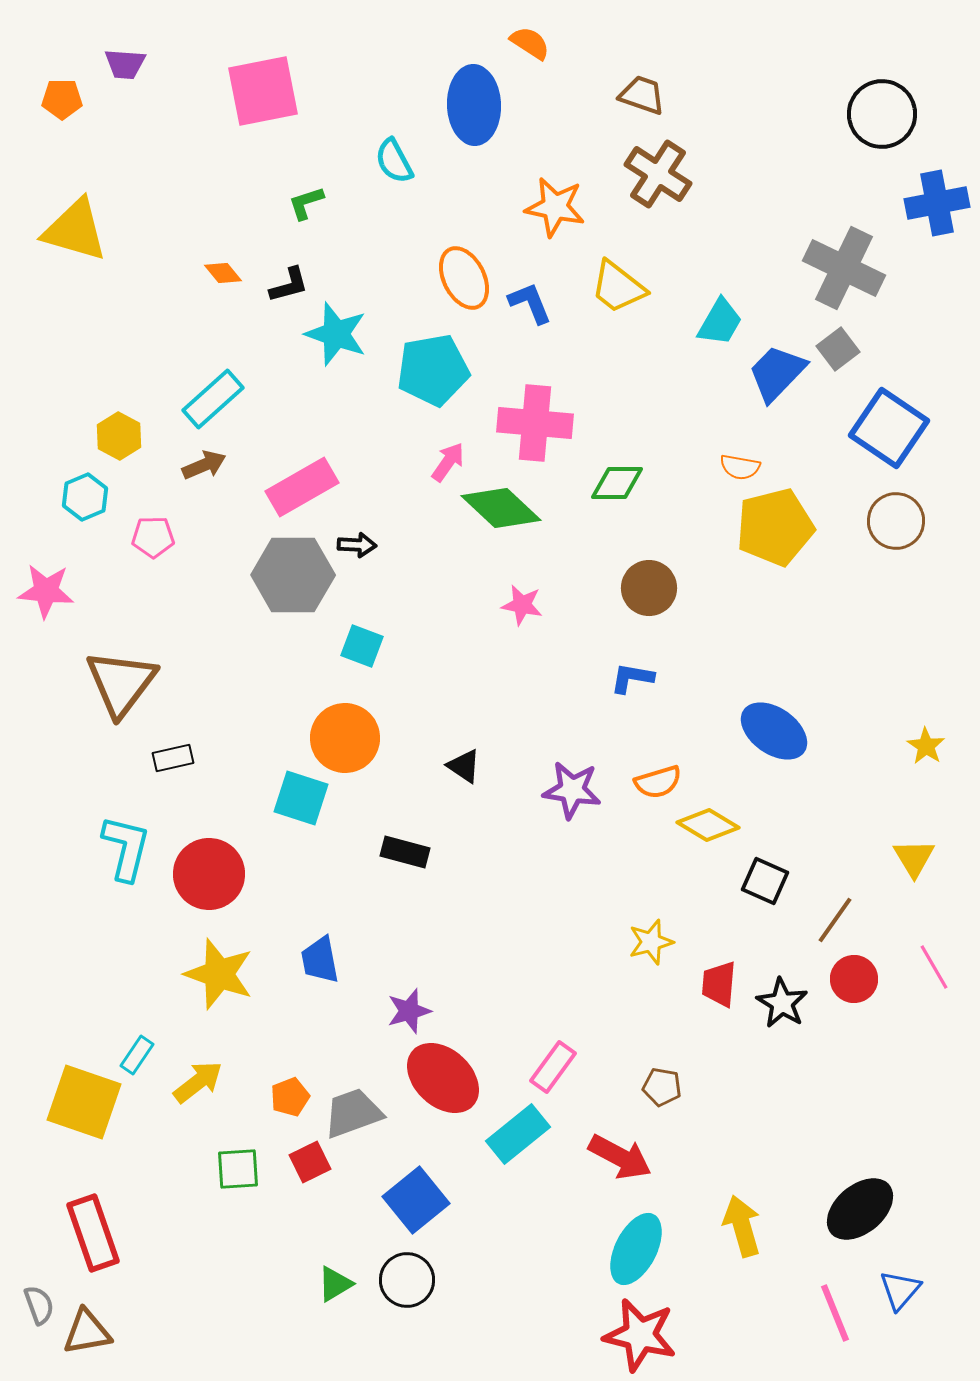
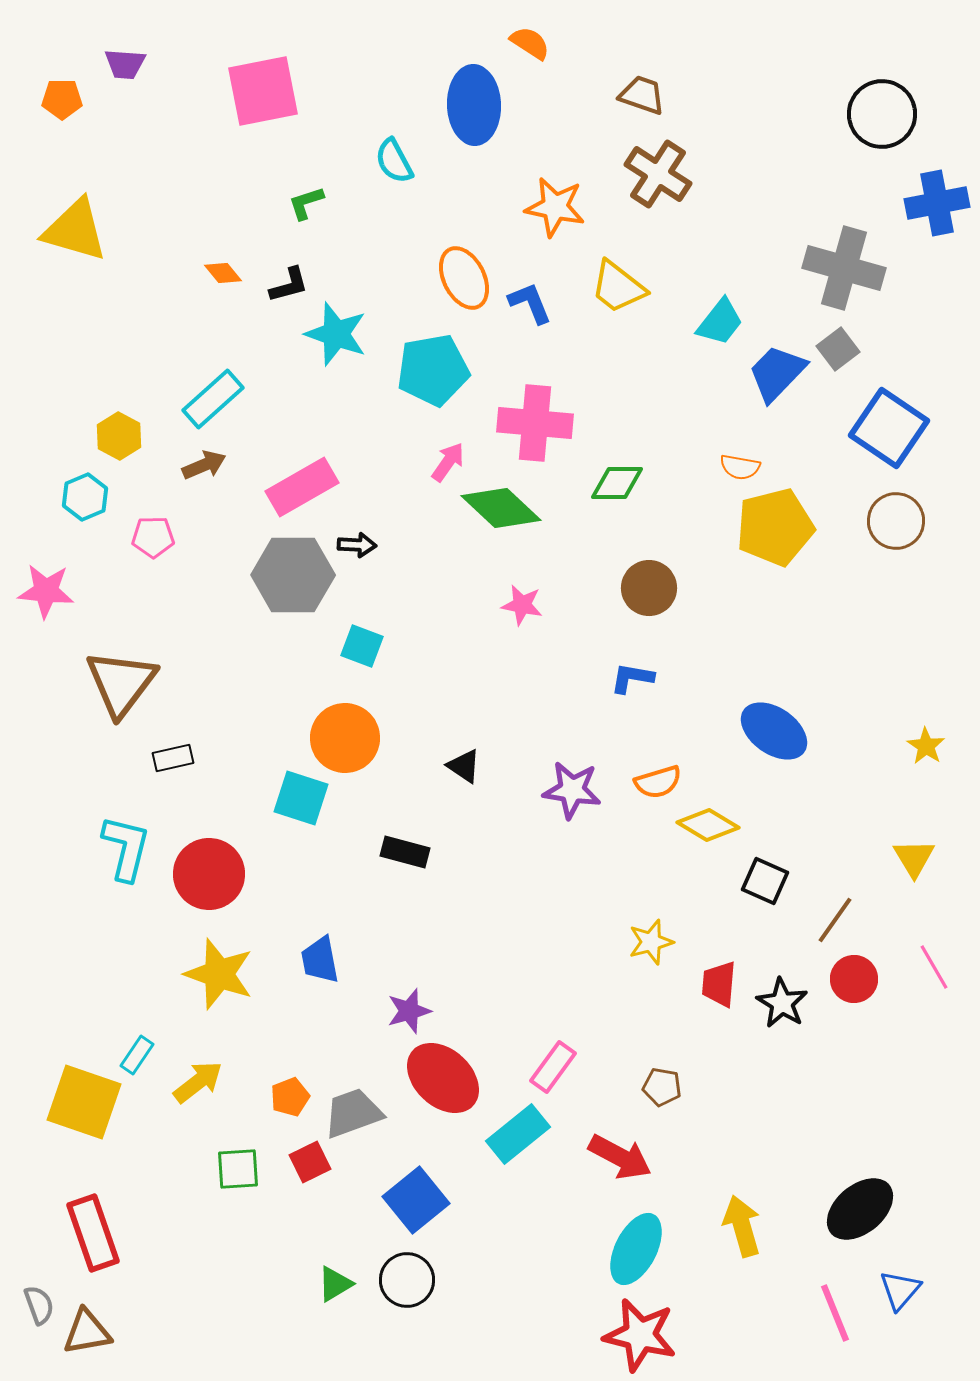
gray cross at (844, 268): rotated 10 degrees counterclockwise
cyan trapezoid at (720, 322): rotated 8 degrees clockwise
